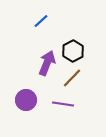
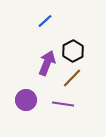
blue line: moved 4 px right
